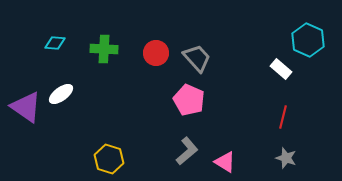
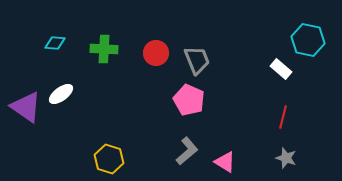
cyan hexagon: rotated 12 degrees counterclockwise
gray trapezoid: moved 2 px down; rotated 20 degrees clockwise
